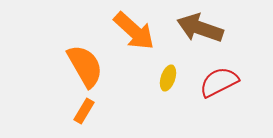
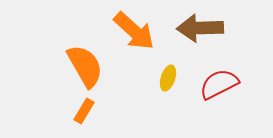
brown arrow: rotated 21 degrees counterclockwise
red semicircle: moved 2 px down
